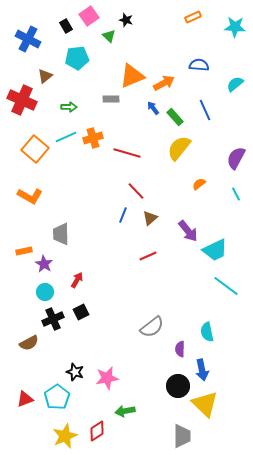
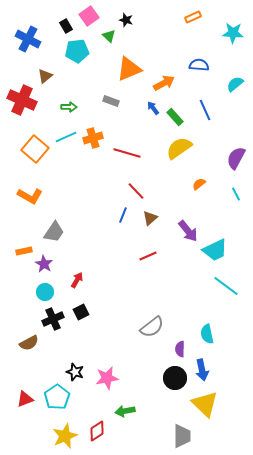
cyan star at (235, 27): moved 2 px left, 6 px down
cyan pentagon at (77, 58): moved 7 px up
orange triangle at (132, 76): moved 3 px left, 7 px up
gray rectangle at (111, 99): moved 2 px down; rotated 21 degrees clockwise
yellow semicircle at (179, 148): rotated 16 degrees clockwise
gray trapezoid at (61, 234): moved 7 px left, 2 px up; rotated 145 degrees counterclockwise
cyan semicircle at (207, 332): moved 2 px down
black circle at (178, 386): moved 3 px left, 8 px up
